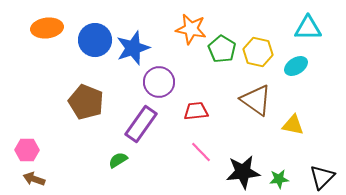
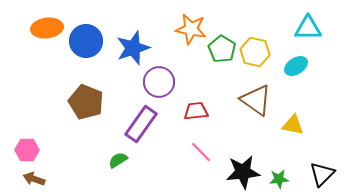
blue circle: moved 9 px left, 1 px down
yellow hexagon: moved 3 px left
black triangle: moved 3 px up
